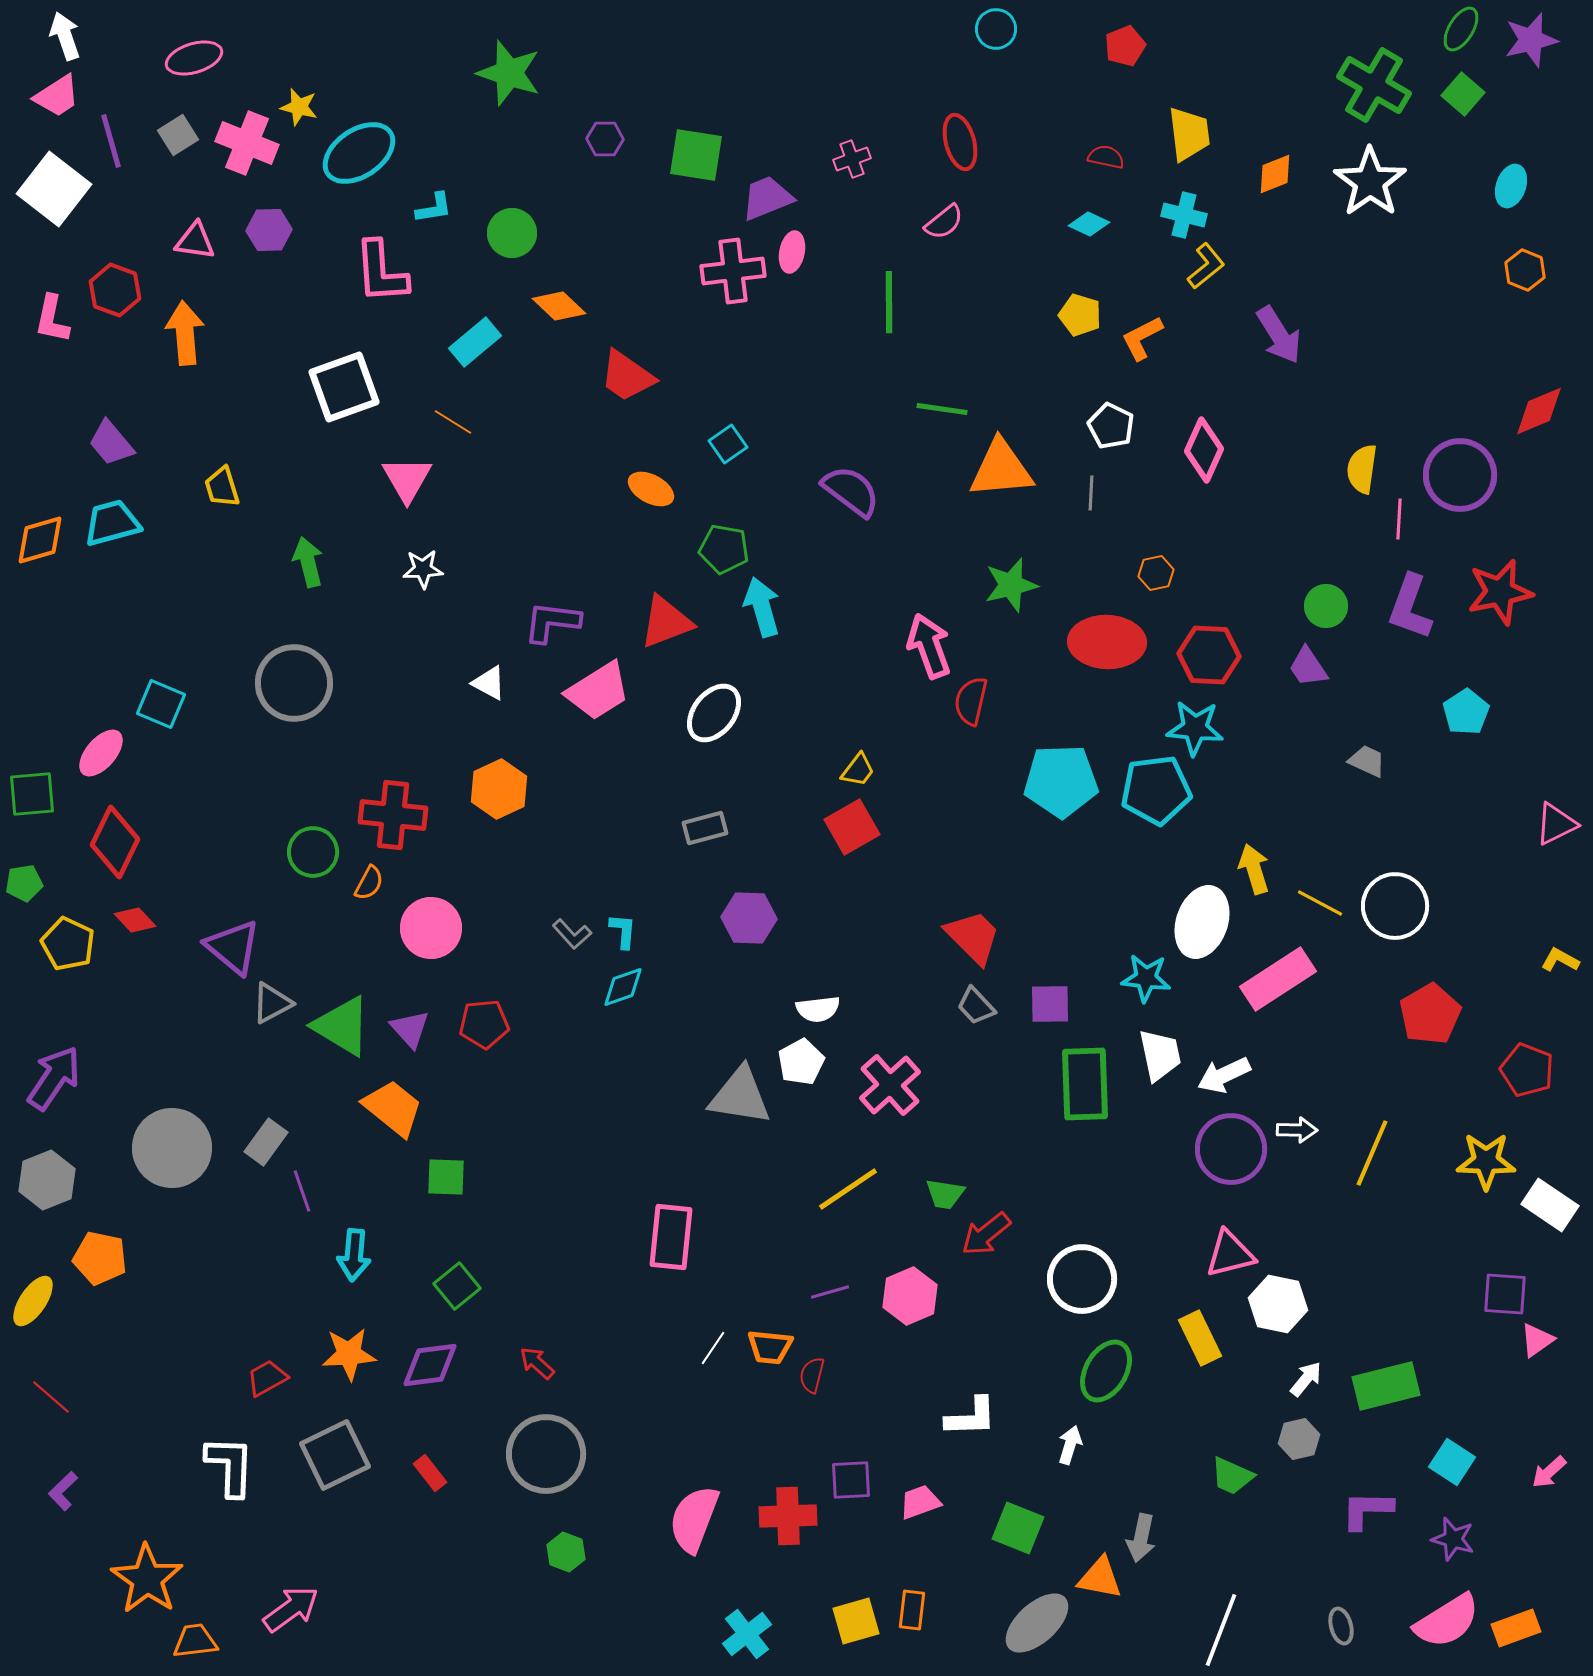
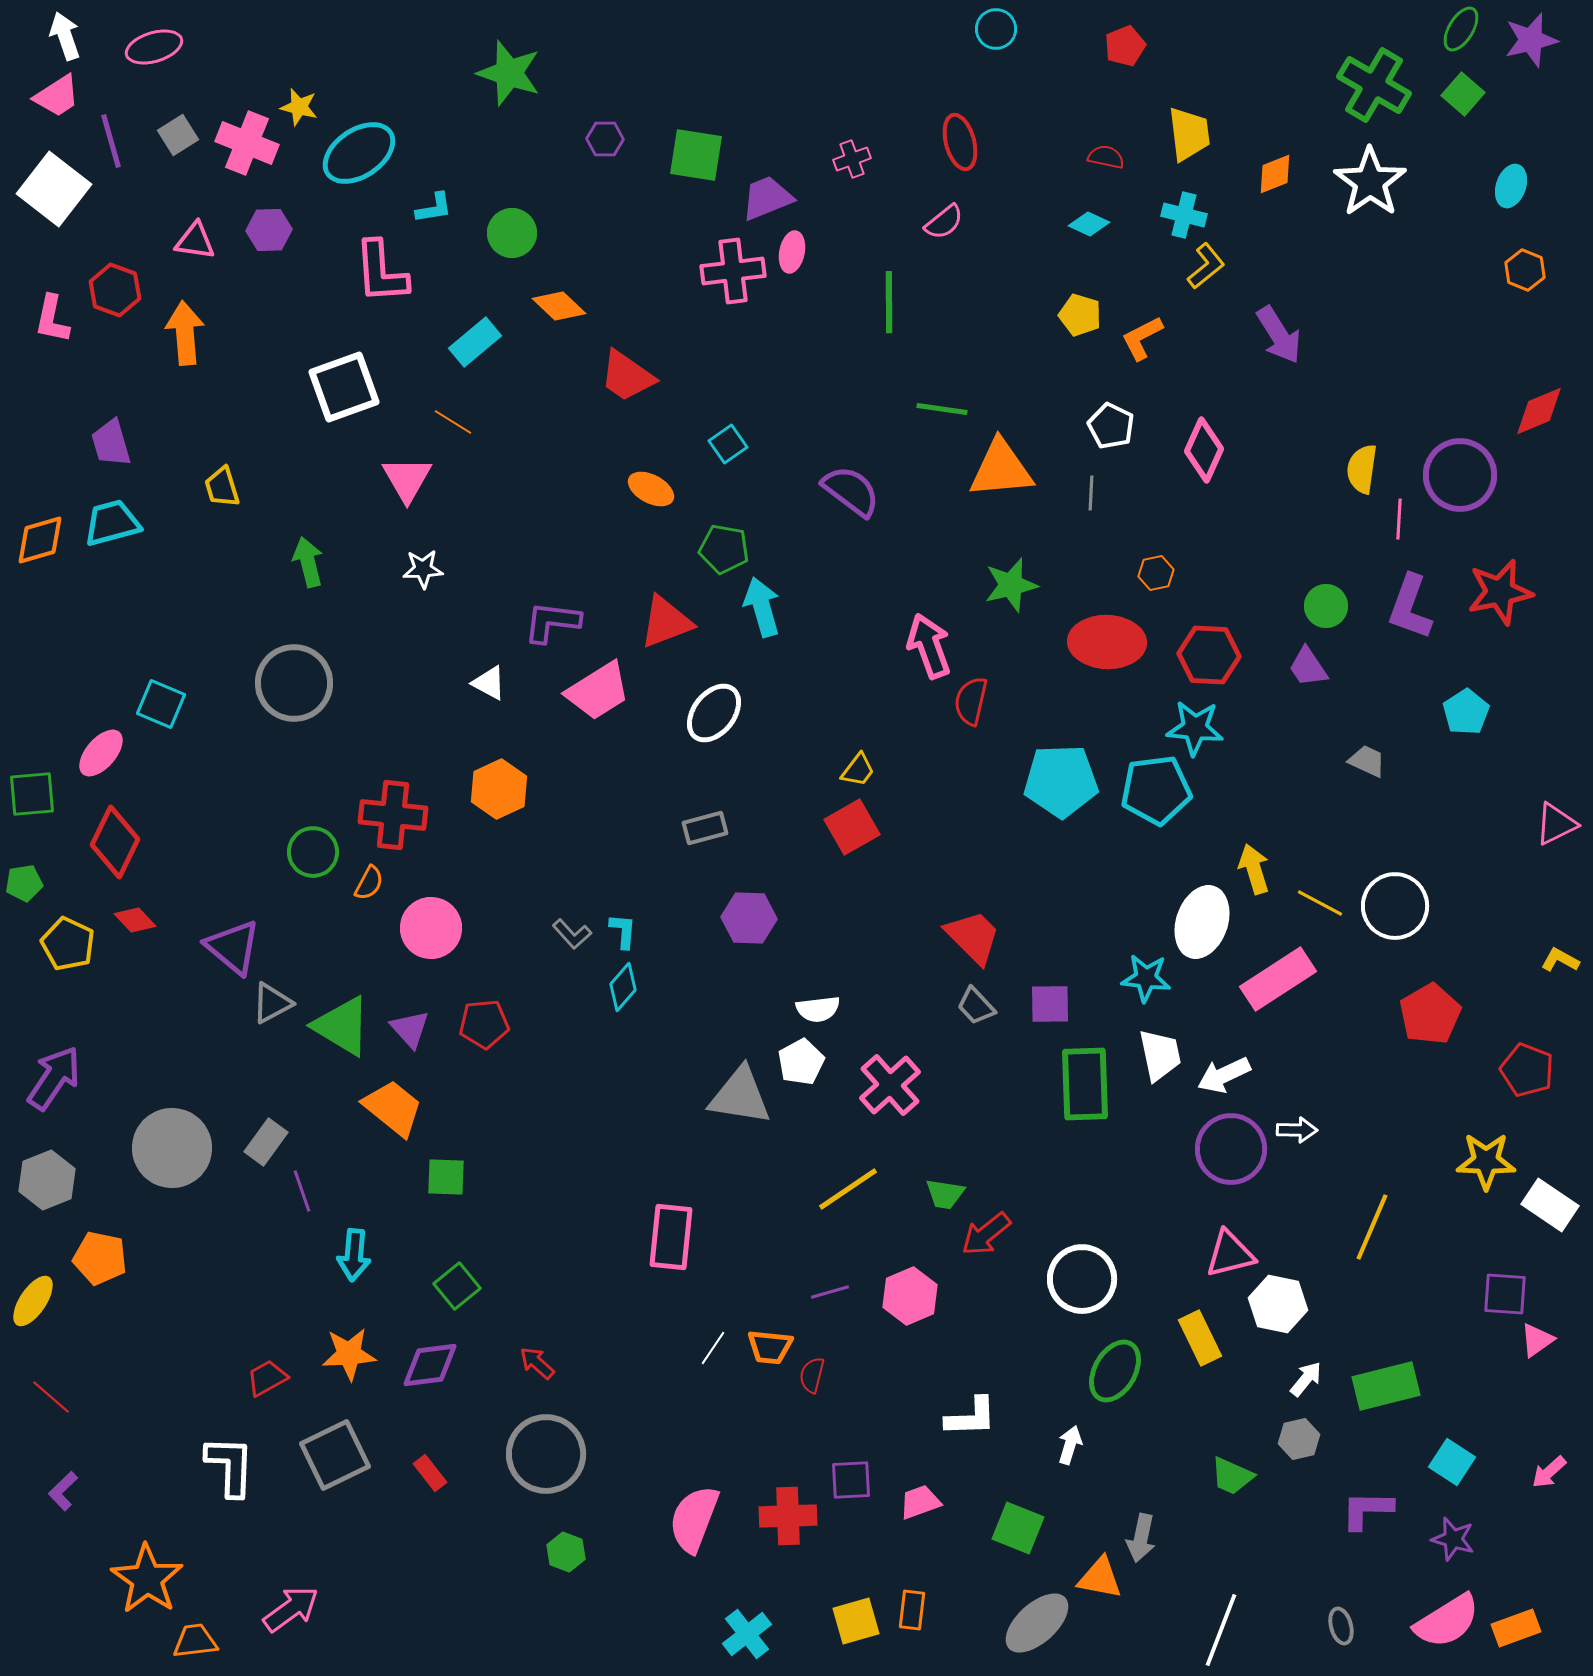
pink ellipse at (194, 58): moved 40 px left, 11 px up
purple trapezoid at (111, 443): rotated 24 degrees clockwise
cyan diamond at (623, 987): rotated 30 degrees counterclockwise
yellow line at (1372, 1153): moved 74 px down
green ellipse at (1106, 1371): moved 9 px right
